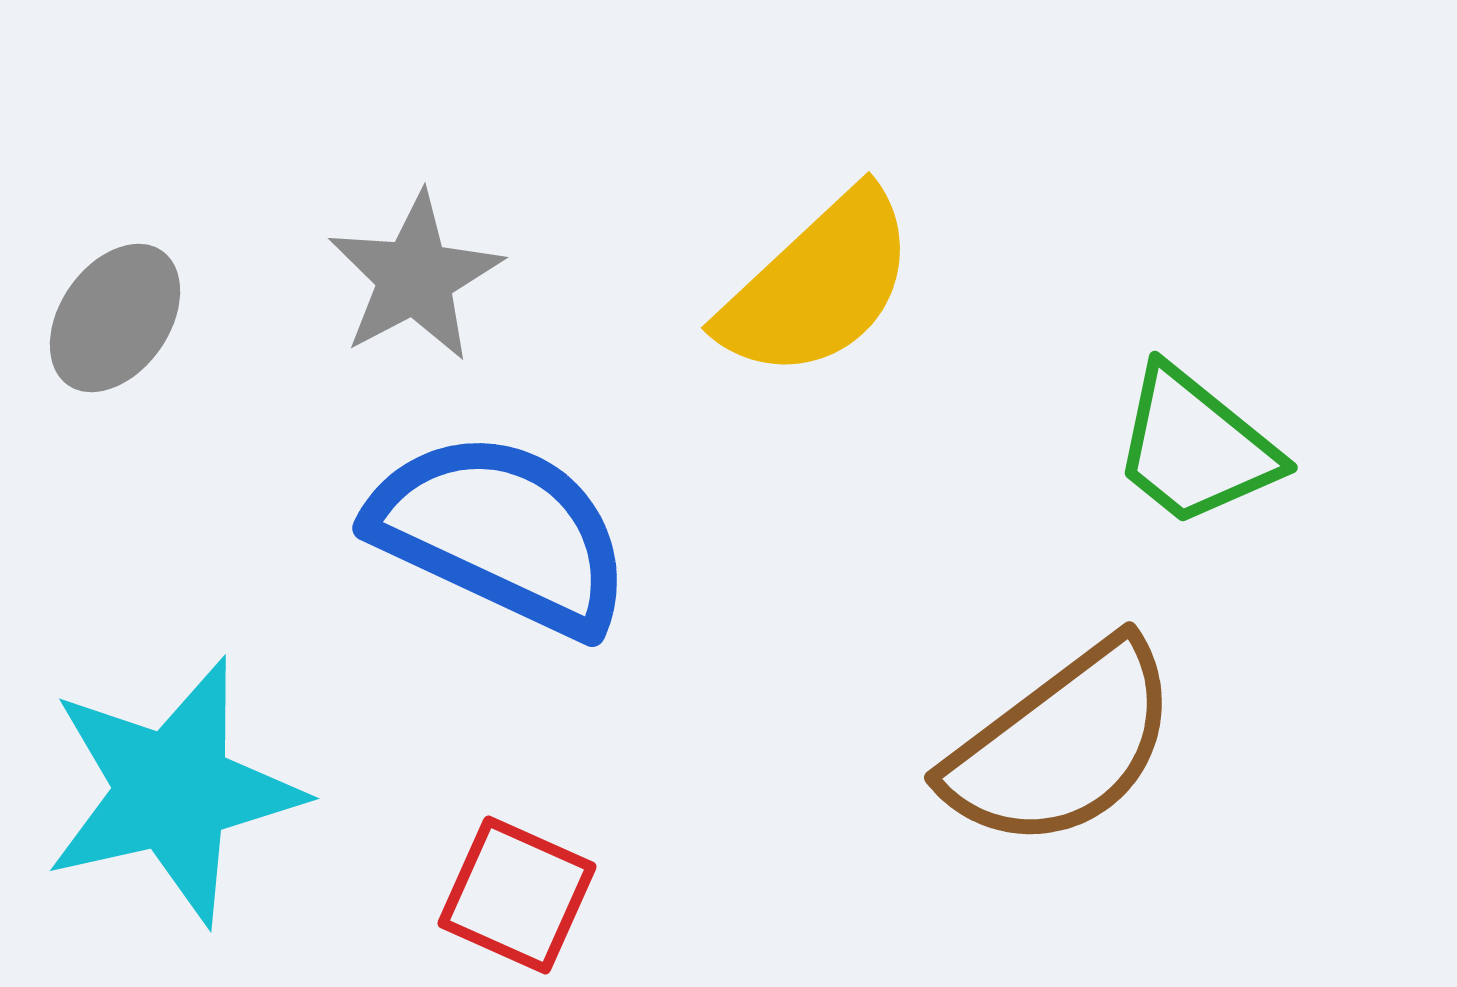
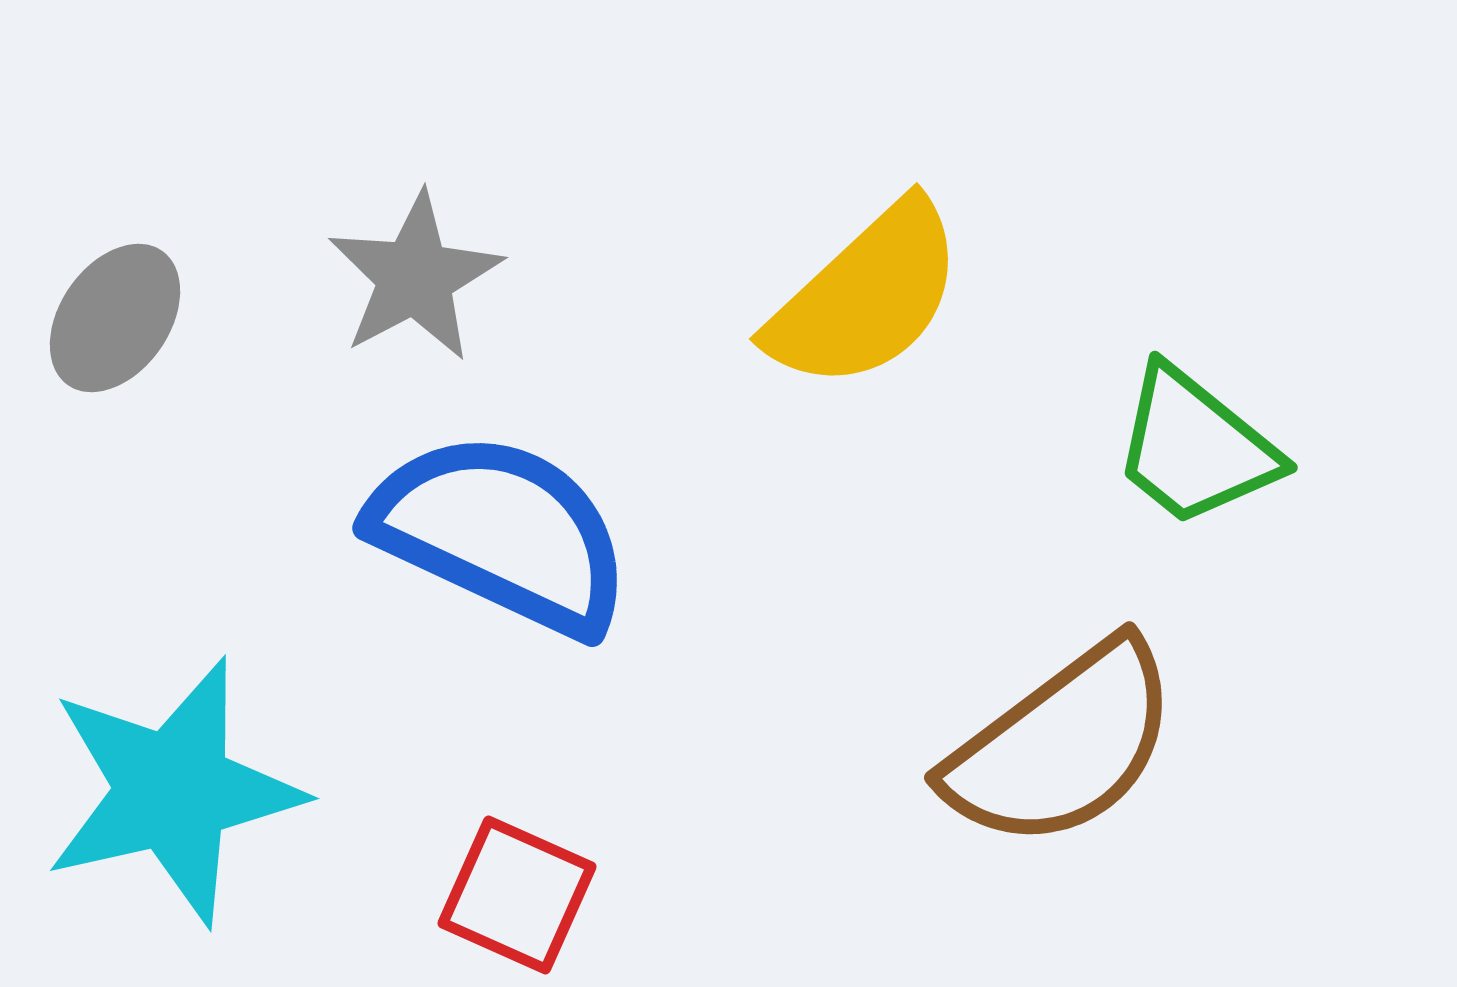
yellow semicircle: moved 48 px right, 11 px down
